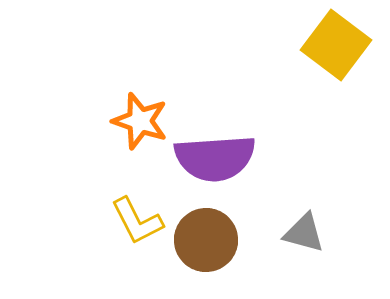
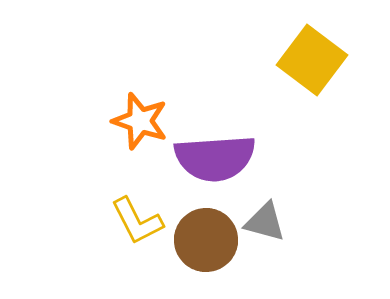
yellow square: moved 24 px left, 15 px down
gray triangle: moved 39 px left, 11 px up
